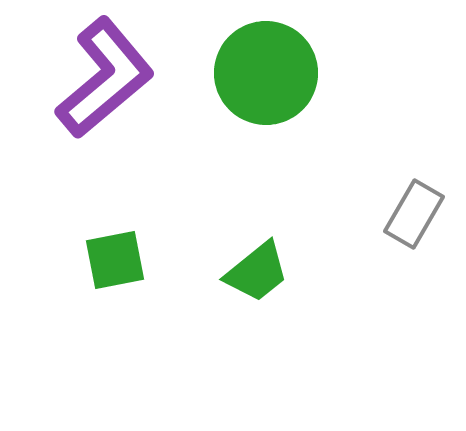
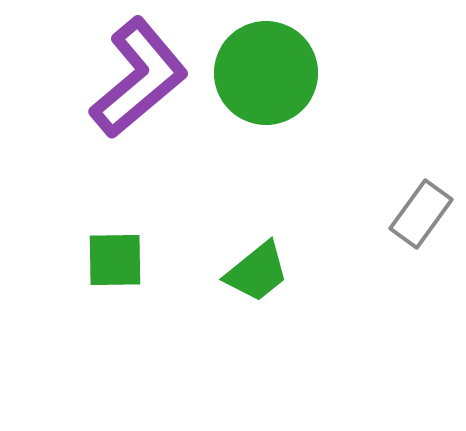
purple L-shape: moved 34 px right
gray rectangle: moved 7 px right; rotated 6 degrees clockwise
green square: rotated 10 degrees clockwise
